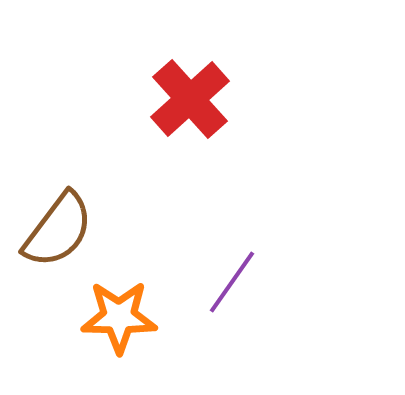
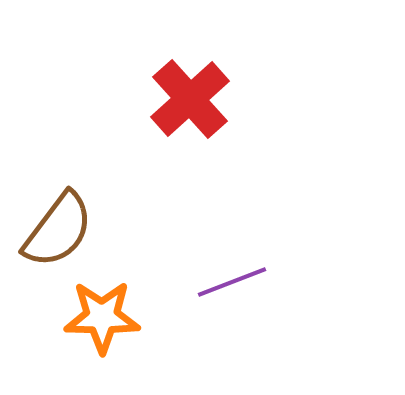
purple line: rotated 34 degrees clockwise
orange star: moved 17 px left
